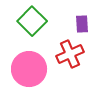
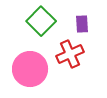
green square: moved 9 px right
pink circle: moved 1 px right
